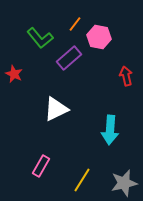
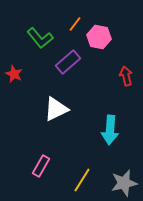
purple rectangle: moved 1 px left, 4 px down
